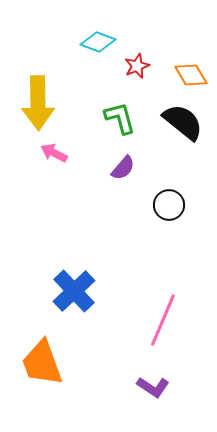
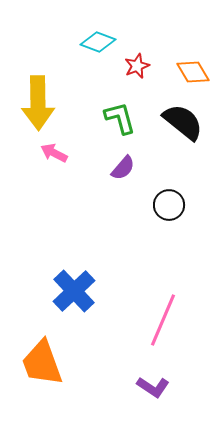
orange diamond: moved 2 px right, 3 px up
